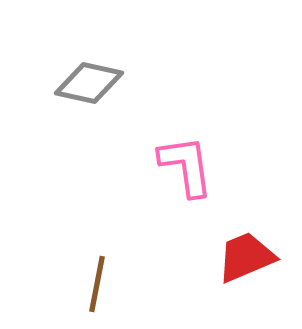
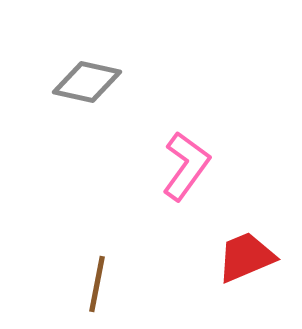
gray diamond: moved 2 px left, 1 px up
pink L-shape: rotated 44 degrees clockwise
